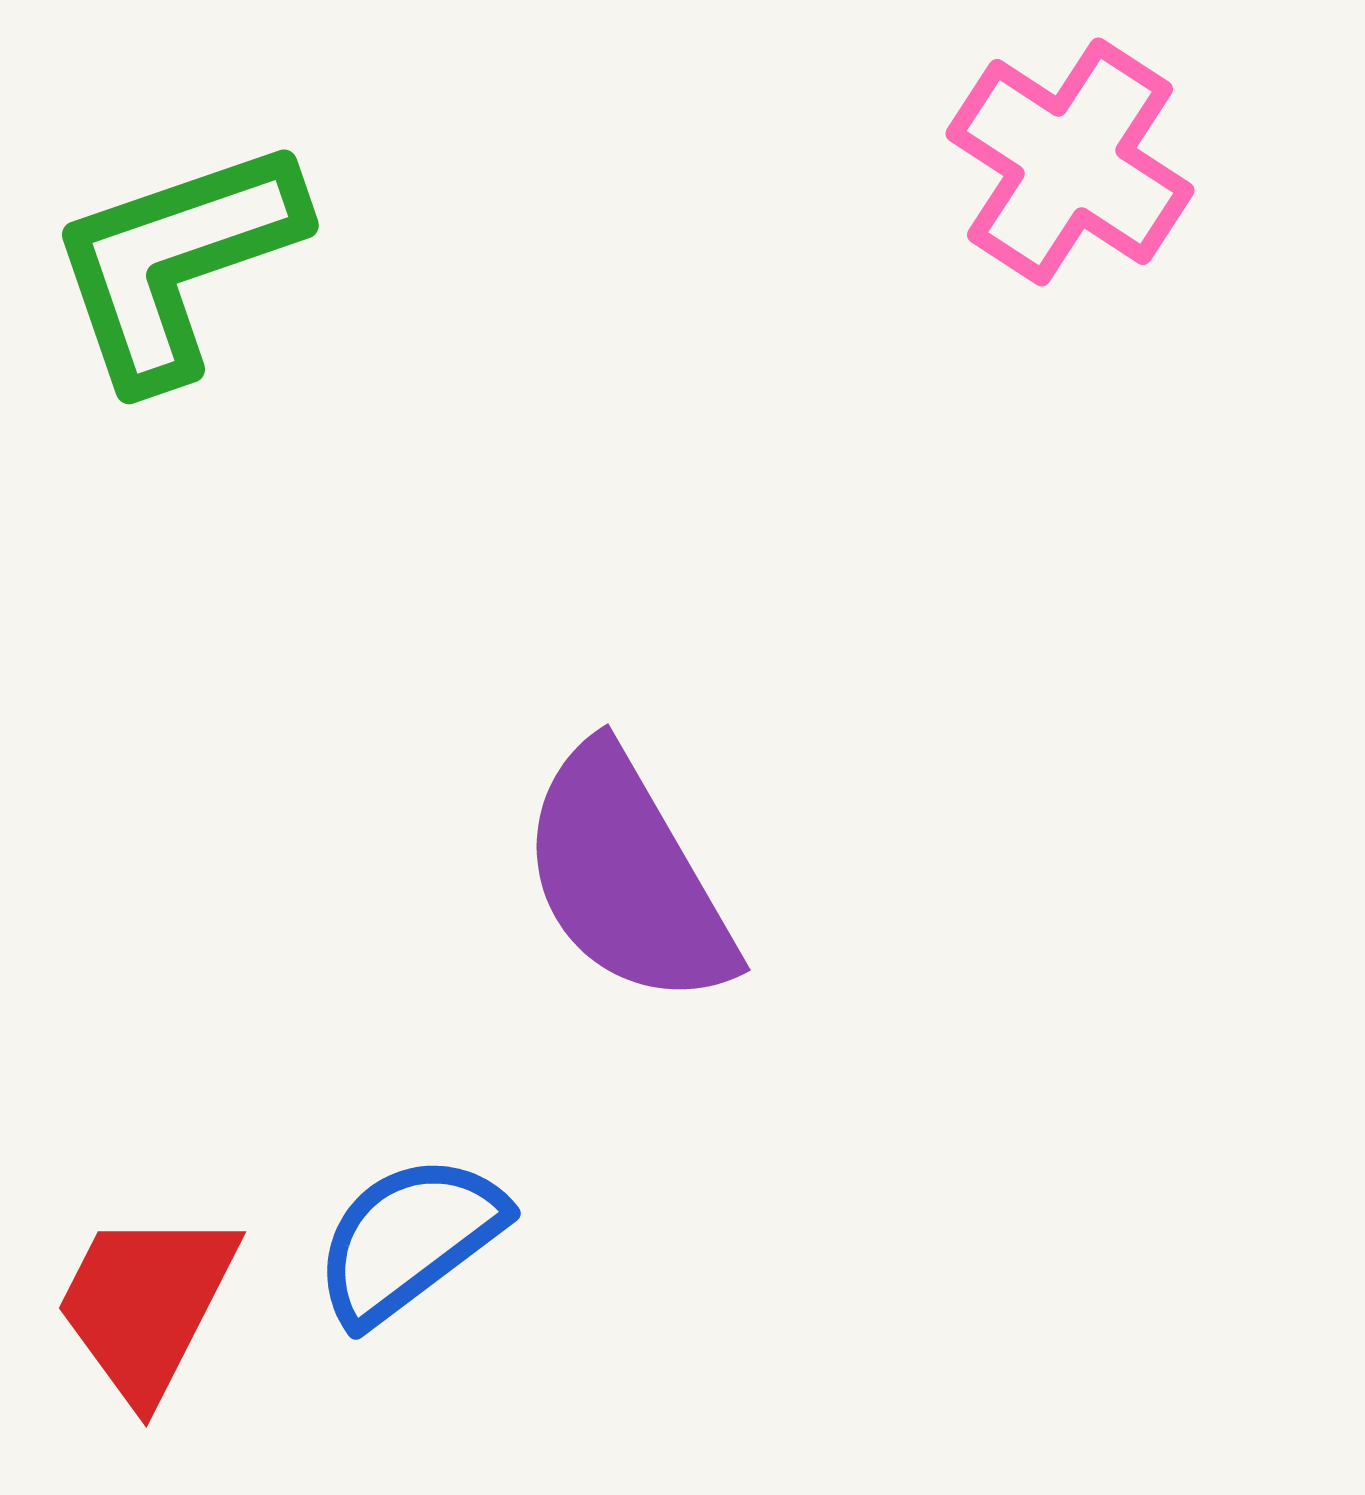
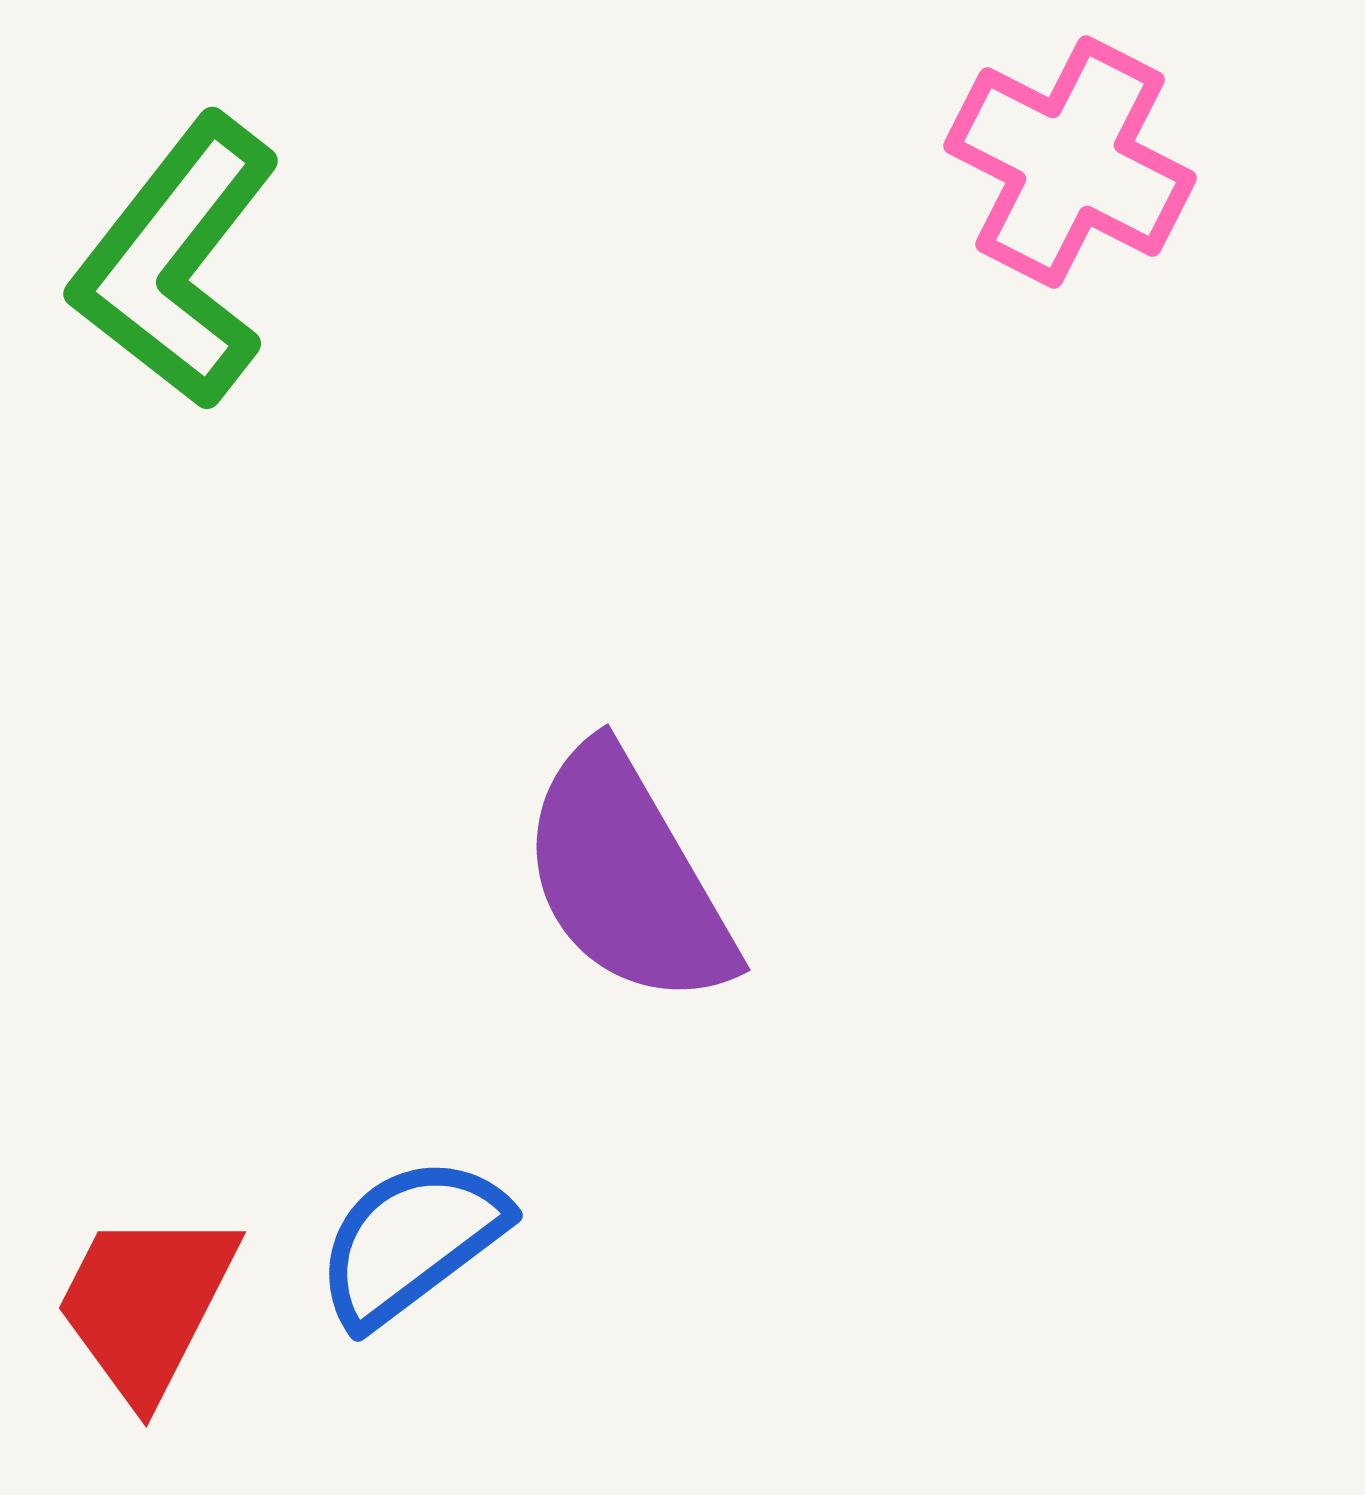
pink cross: rotated 6 degrees counterclockwise
green L-shape: rotated 33 degrees counterclockwise
blue semicircle: moved 2 px right, 2 px down
